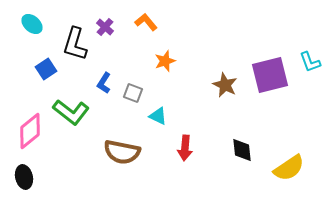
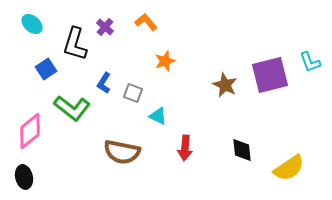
green L-shape: moved 1 px right, 4 px up
